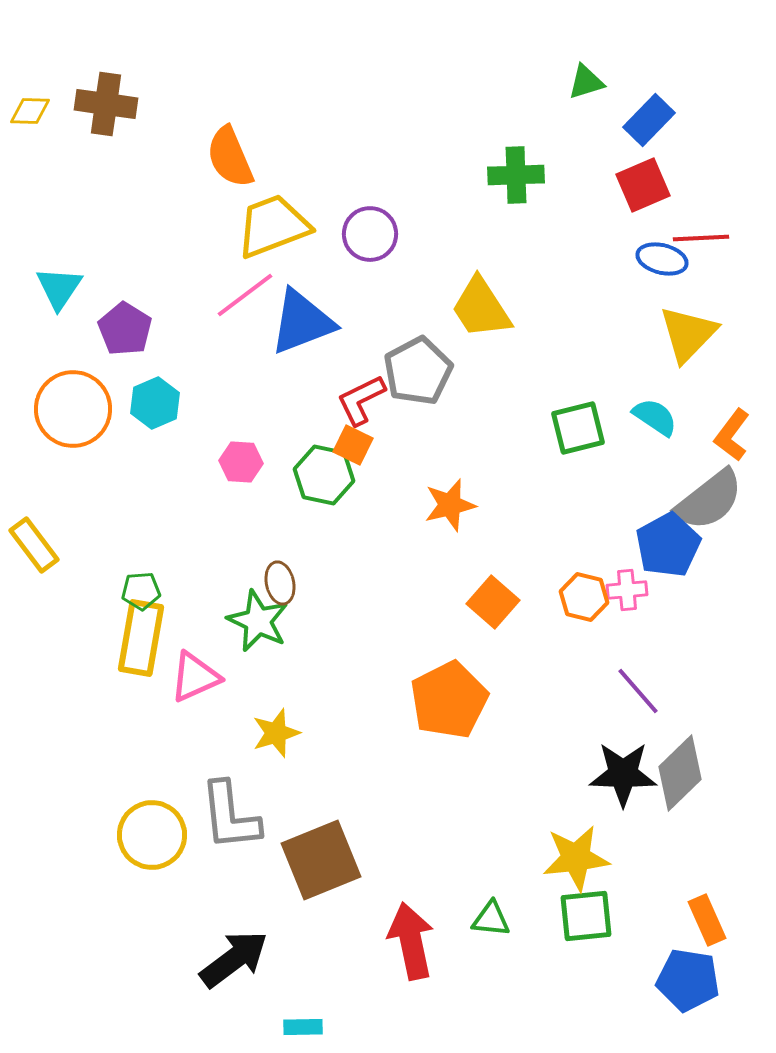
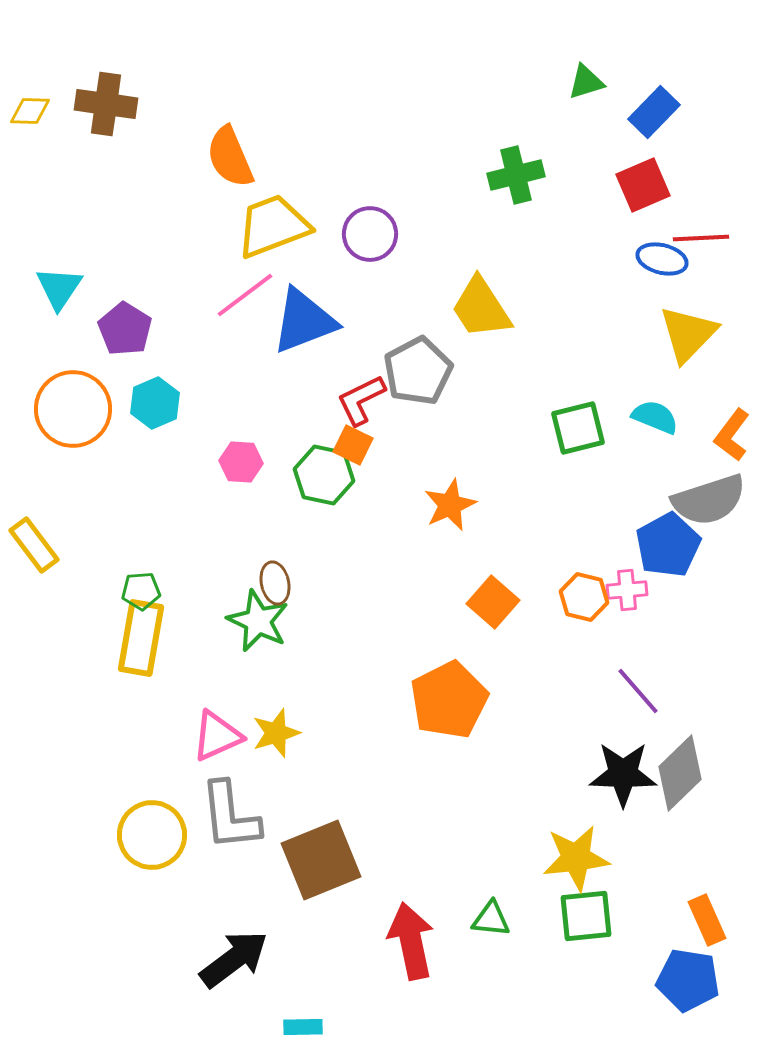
blue rectangle at (649, 120): moved 5 px right, 8 px up
green cross at (516, 175): rotated 12 degrees counterclockwise
blue triangle at (302, 322): moved 2 px right, 1 px up
cyan semicircle at (655, 417): rotated 12 degrees counterclockwise
gray semicircle at (709, 500): rotated 20 degrees clockwise
orange star at (450, 505): rotated 10 degrees counterclockwise
brown ellipse at (280, 583): moved 5 px left
pink triangle at (195, 677): moved 22 px right, 59 px down
